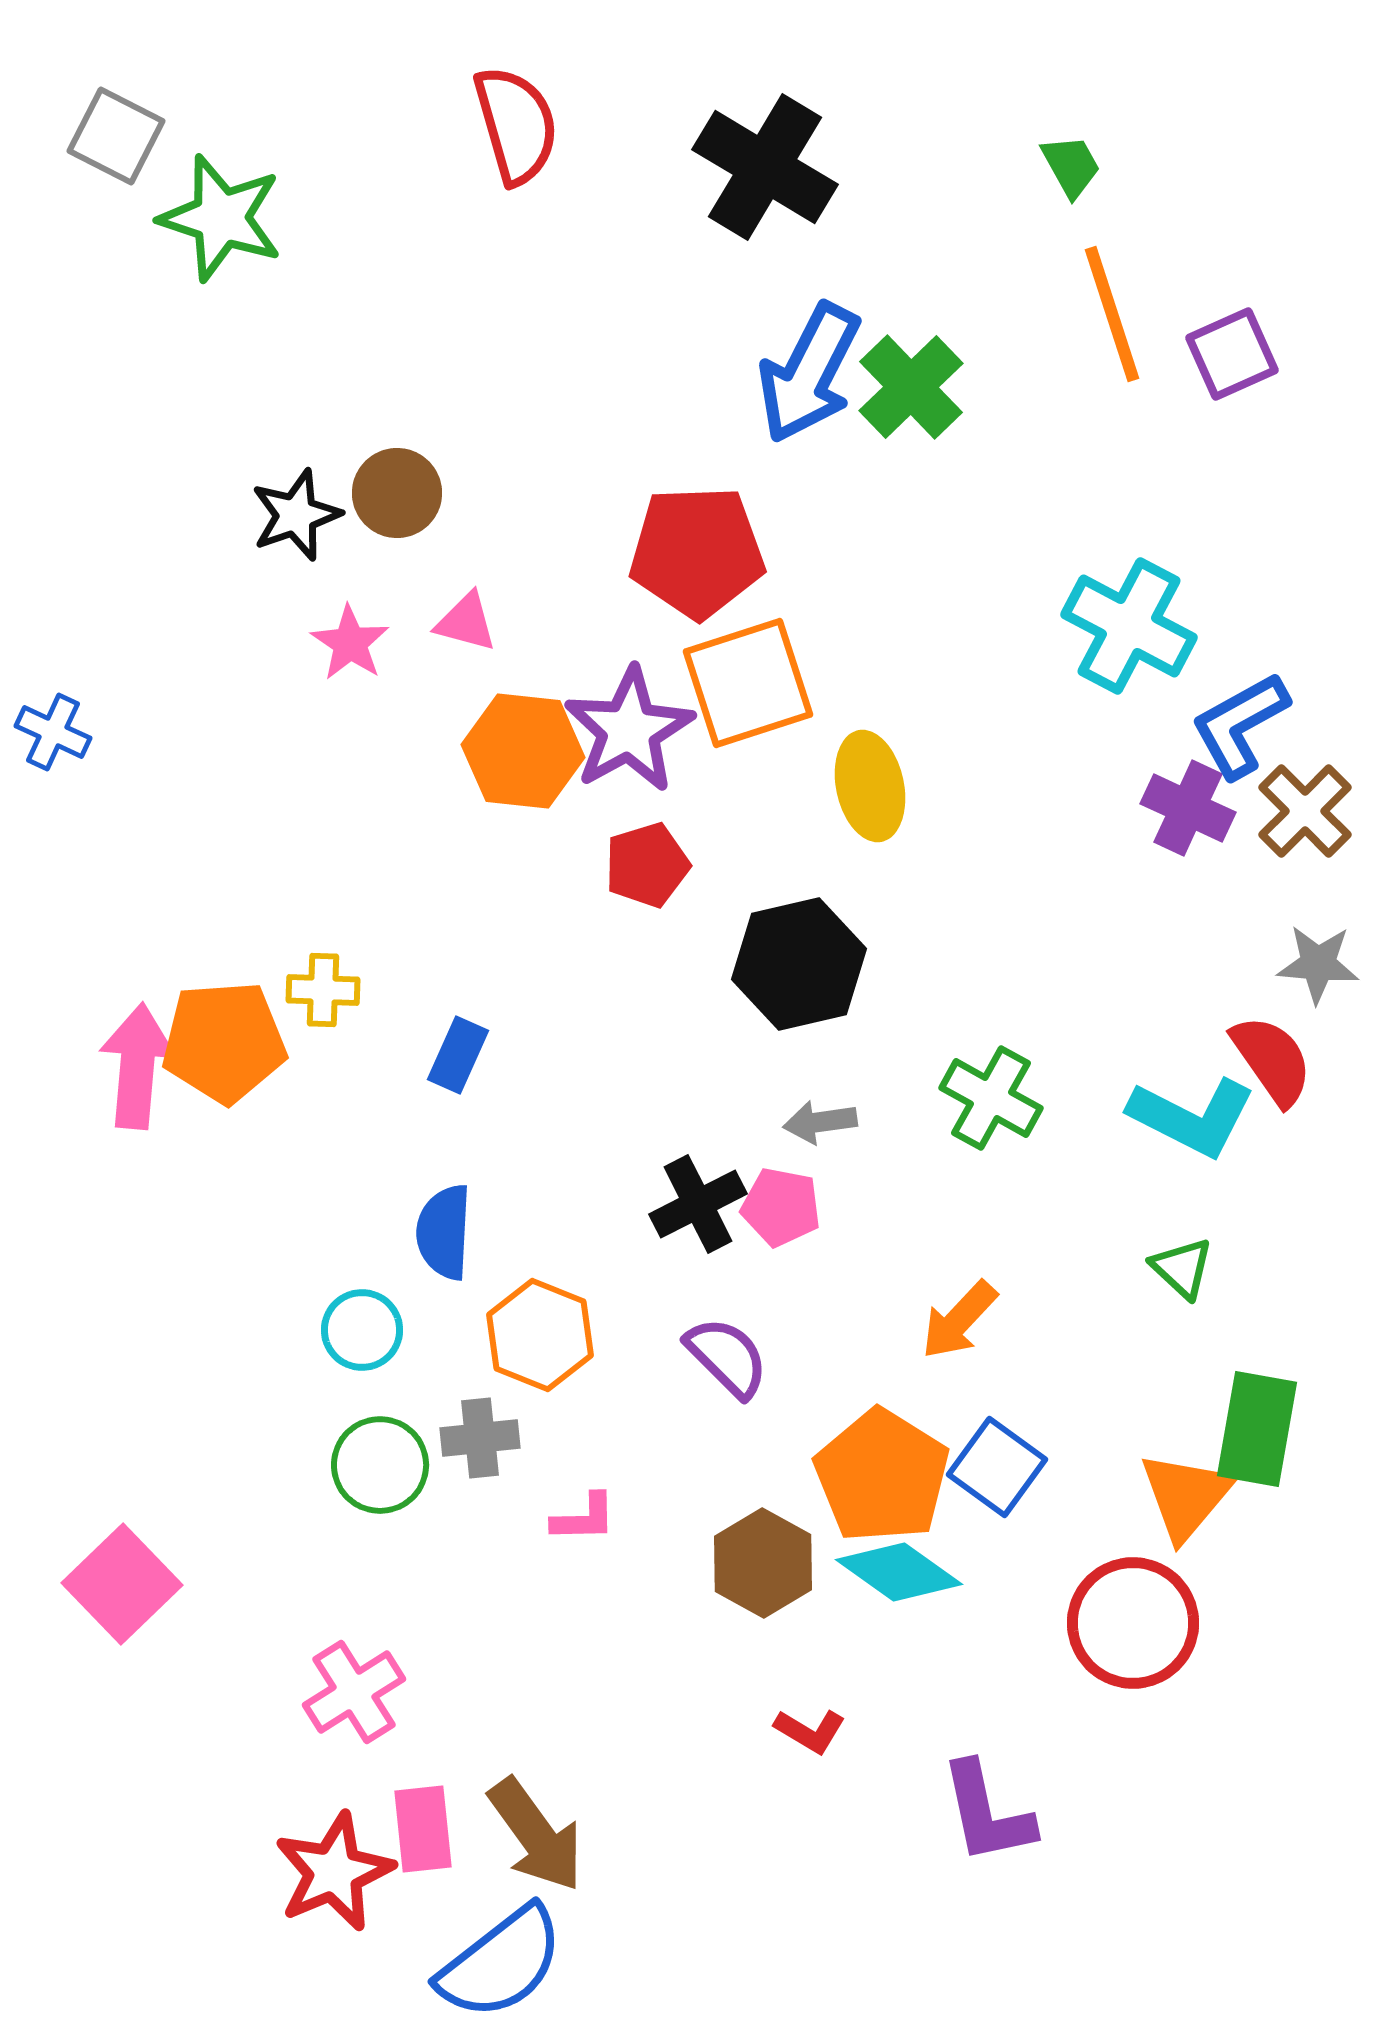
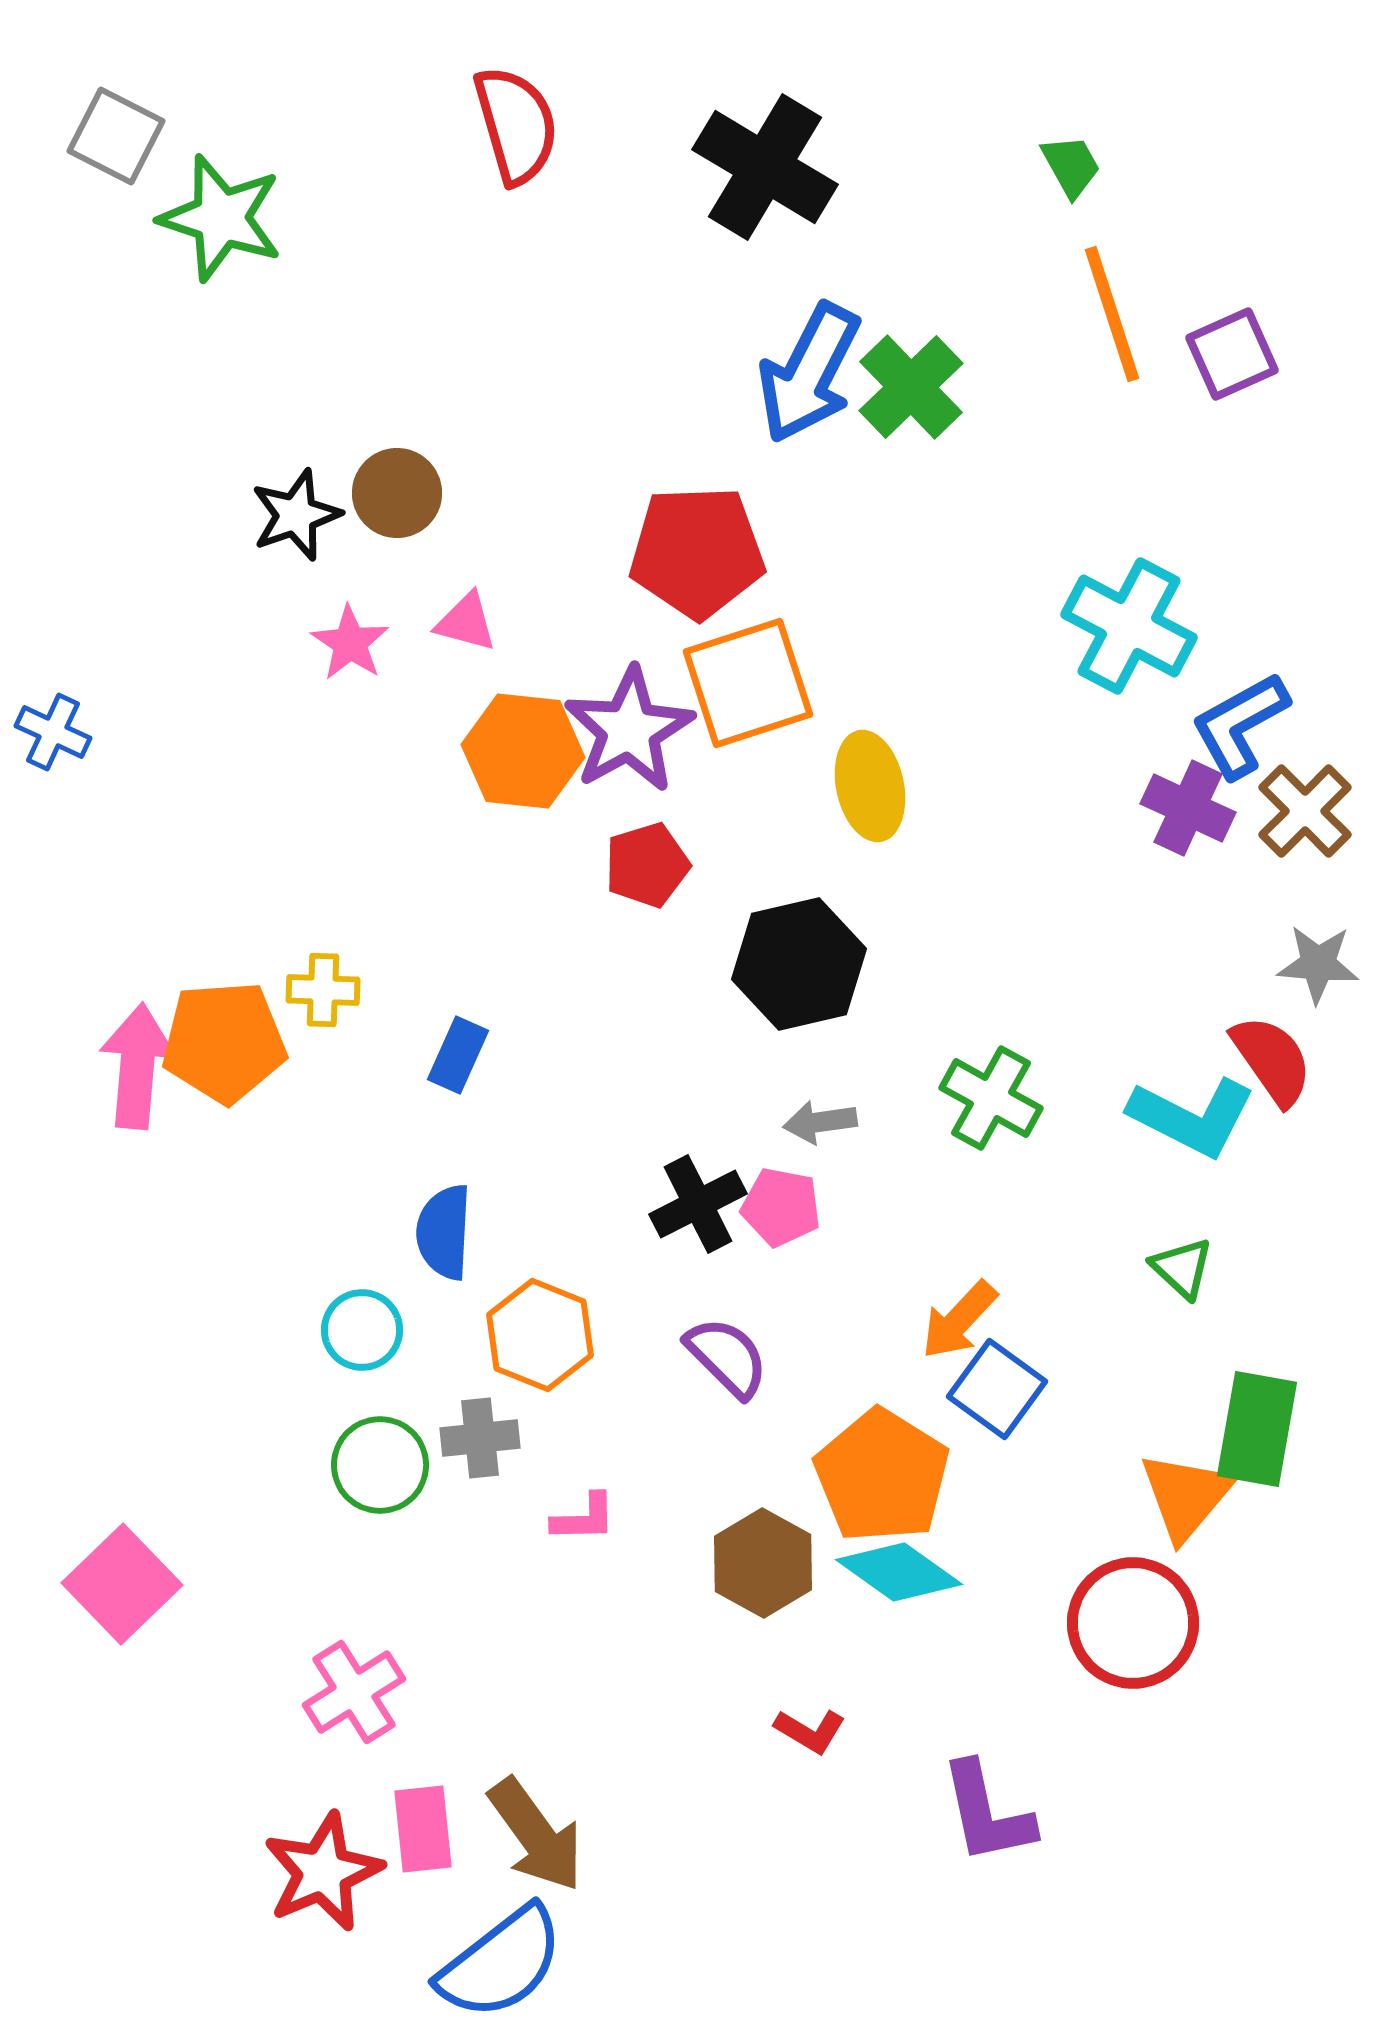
blue square at (997, 1467): moved 78 px up
red star at (334, 1872): moved 11 px left
